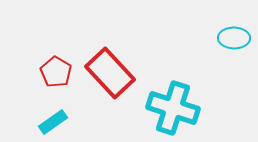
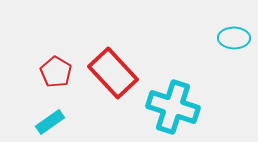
red rectangle: moved 3 px right
cyan cross: moved 1 px up
cyan rectangle: moved 3 px left
